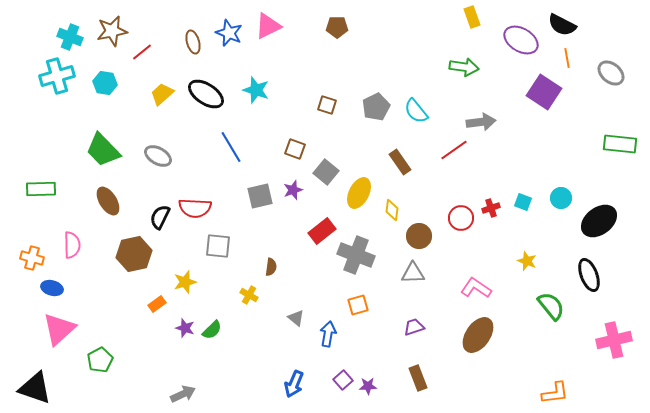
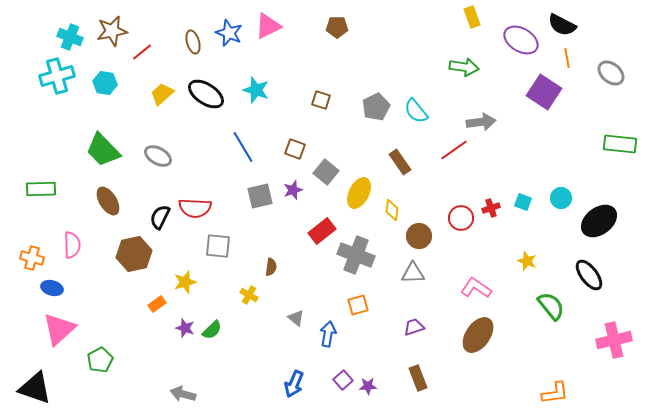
brown square at (327, 105): moved 6 px left, 5 px up
blue line at (231, 147): moved 12 px right
black ellipse at (589, 275): rotated 16 degrees counterclockwise
gray arrow at (183, 394): rotated 140 degrees counterclockwise
